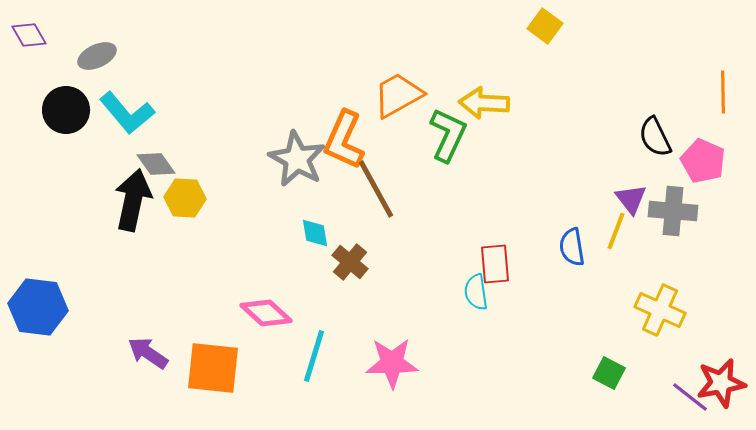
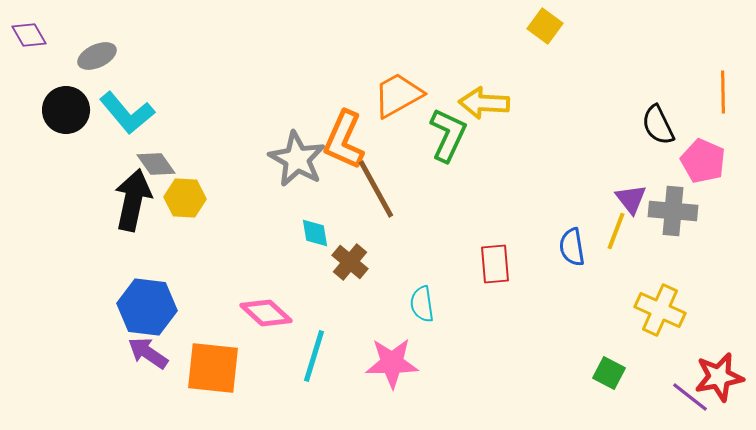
black semicircle: moved 3 px right, 12 px up
cyan semicircle: moved 54 px left, 12 px down
blue hexagon: moved 109 px right
red star: moved 2 px left, 6 px up
